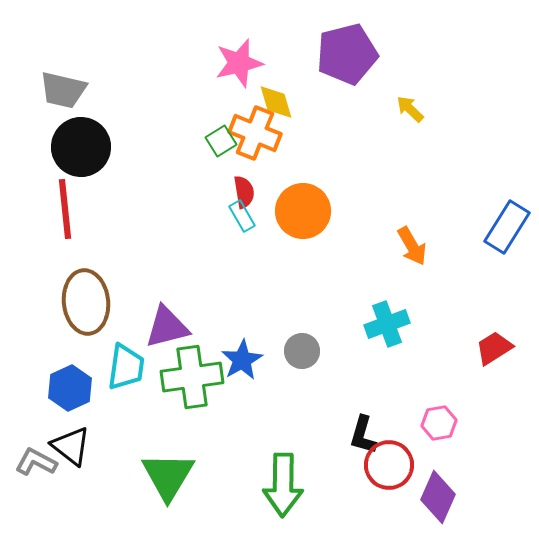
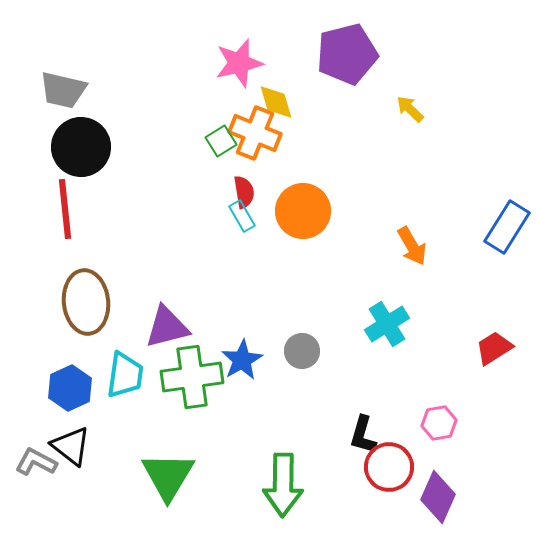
cyan cross: rotated 12 degrees counterclockwise
cyan trapezoid: moved 1 px left, 8 px down
red circle: moved 2 px down
